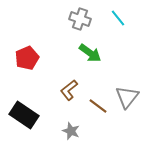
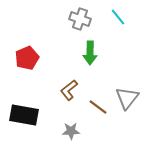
cyan line: moved 1 px up
green arrow: rotated 55 degrees clockwise
gray triangle: moved 1 px down
brown line: moved 1 px down
black rectangle: rotated 24 degrees counterclockwise
gray star: rotated 24 degrees counterclockwise
